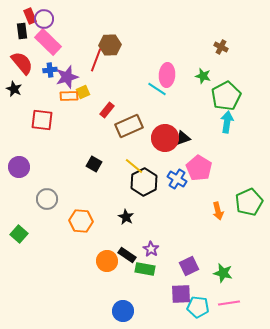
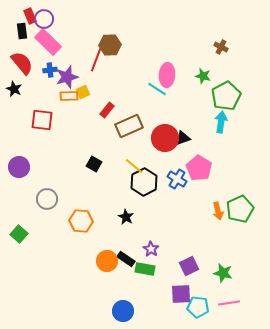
cyan arrow at (227, 122): moved 6 px left
green pentagon at (249, 202): moved 9 px left, 7 px down
black rectangle at (127, 255): moved 1 px left, 4 px down
